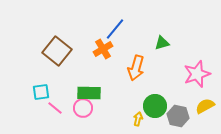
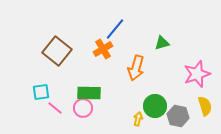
yellow semicircle: rotated 102 degrees clockwise
